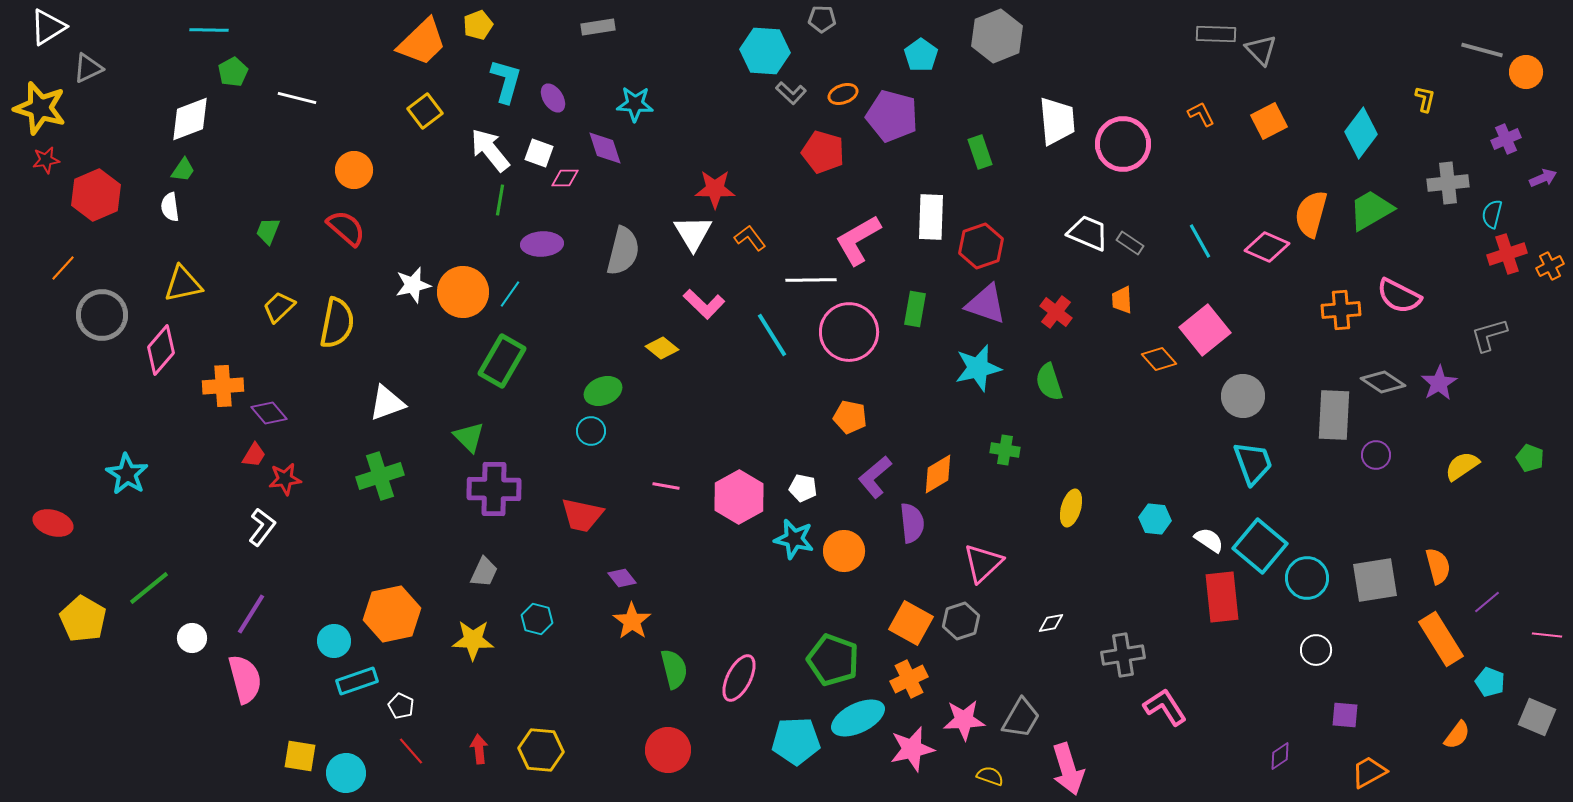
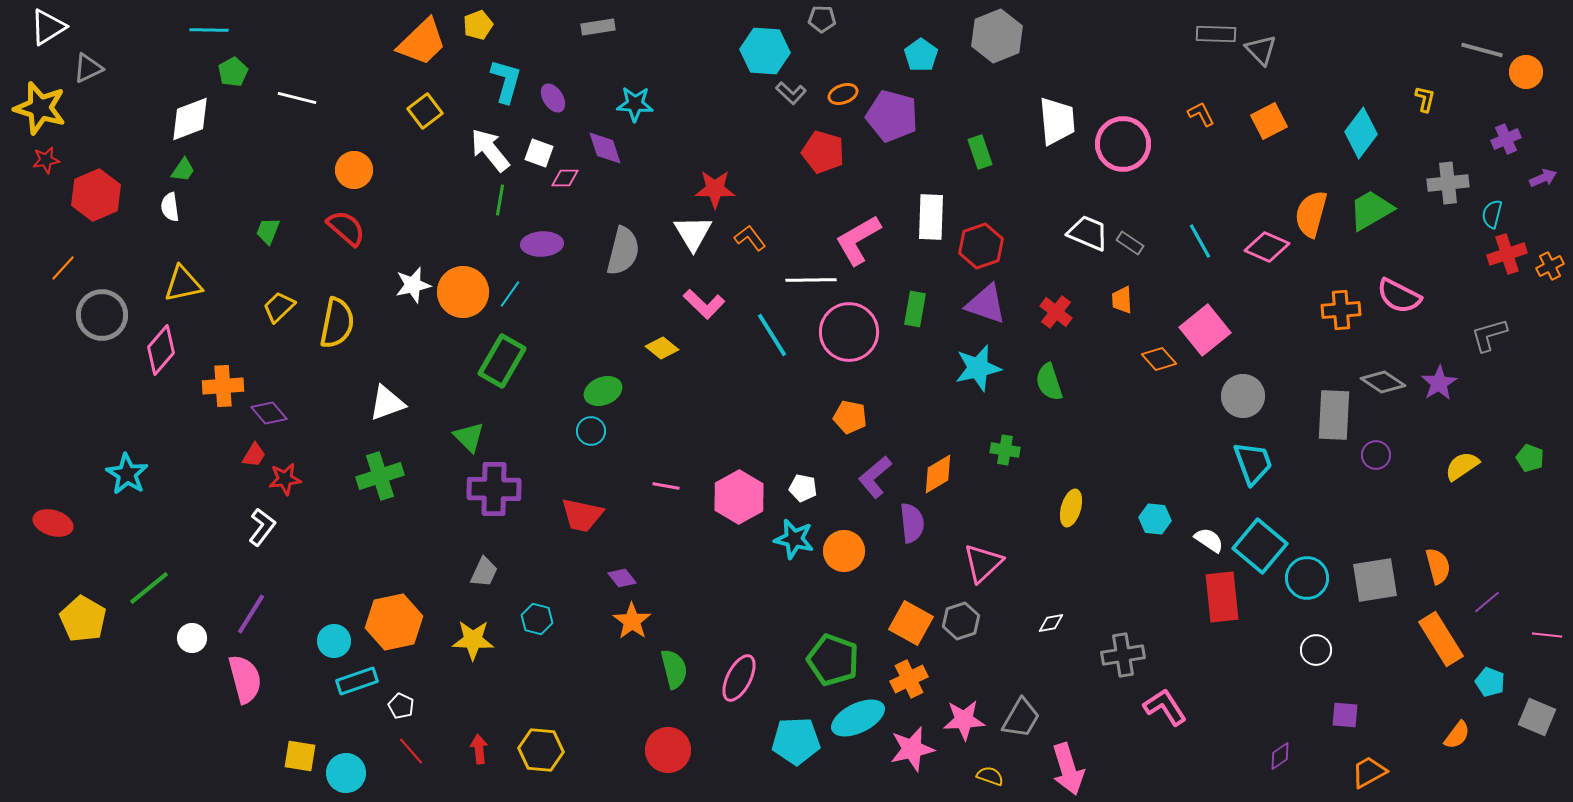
orange hexagon at (392, 614): moved 2 px right, 8 px down
